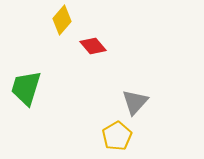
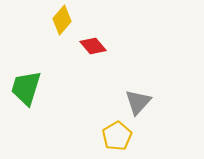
gray triangle: moved 3 px right
